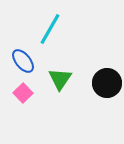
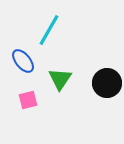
cyan line: moved 1 px left, 1 px down
pink square: moved 5 px right, 7 px down; rotated 30 degrees clockwise
